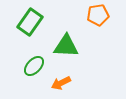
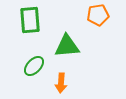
green rectangle: moved 2 px up; rotated 40 degrees counterclockwise
green triangle: moved 1 px right; rotated 8 degrees counterclockwise
orange arrow: rotated 60 degrees counterclockwise
